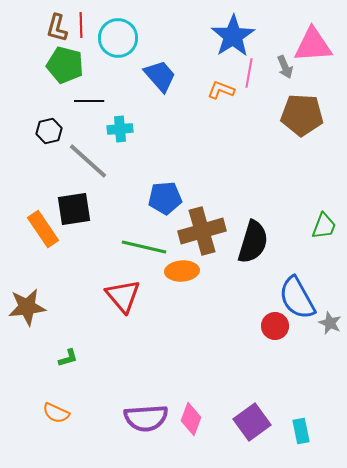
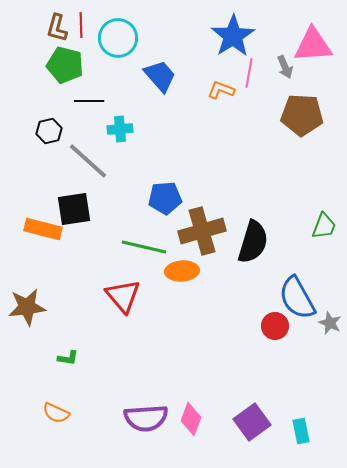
orange rectangle: rotated 42 degrees counterclockwise
green L-shape: rotated 25 degrees clockwise
